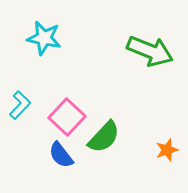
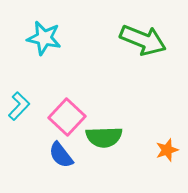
green arrow: moved 7 px left, 11 px up
cyan L-shape: moved 1 px left, 1 px down
green semicircle: rotated 45 degrees clockwise
